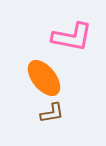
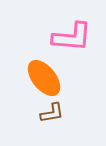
pink L-shape: rotated 6 degrees counterclockwise
